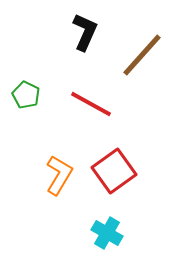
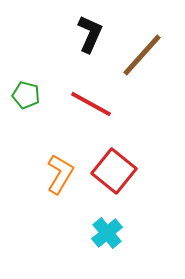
black L-shape: moved 5 px right, 2 px down
green pentagon: rotated 12 degrees counterclockwise
red square: rotated 15 degrees counterclockwise
orange L-shape: moved 1 px right, 1 px up
cyan cross: rotated 20 degrees clockwise
